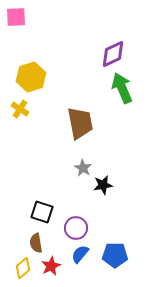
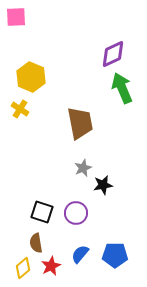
yellow hexagon: rotated 20 degrees counterclockwise
gray star: rotated 18 degrees clockwise
purple circle: moved 15 px up
